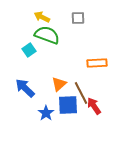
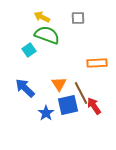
orange triangle: rotated 21 degrees counterclockwise
blue square: rotated 10 degrees counterclockwise
